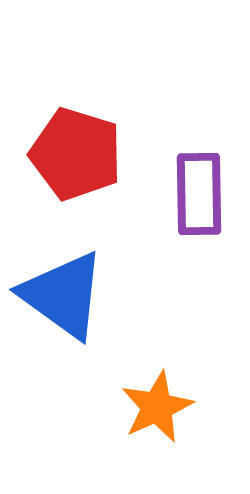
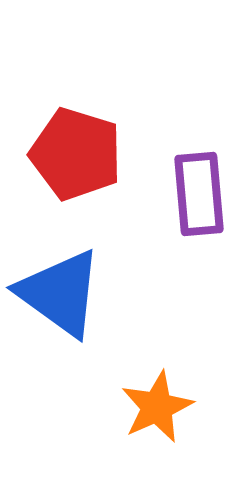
purple rectangle: rotated 4 degrees counterclockwise
blue triangle: moved 3 px left, 2 px up
